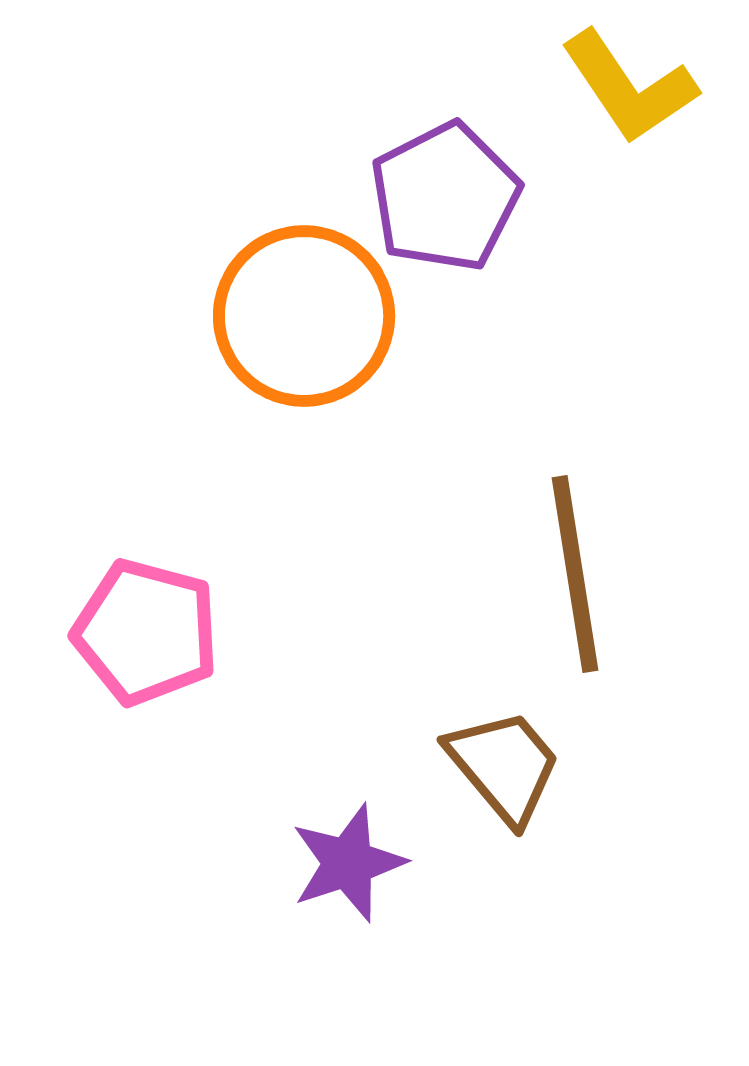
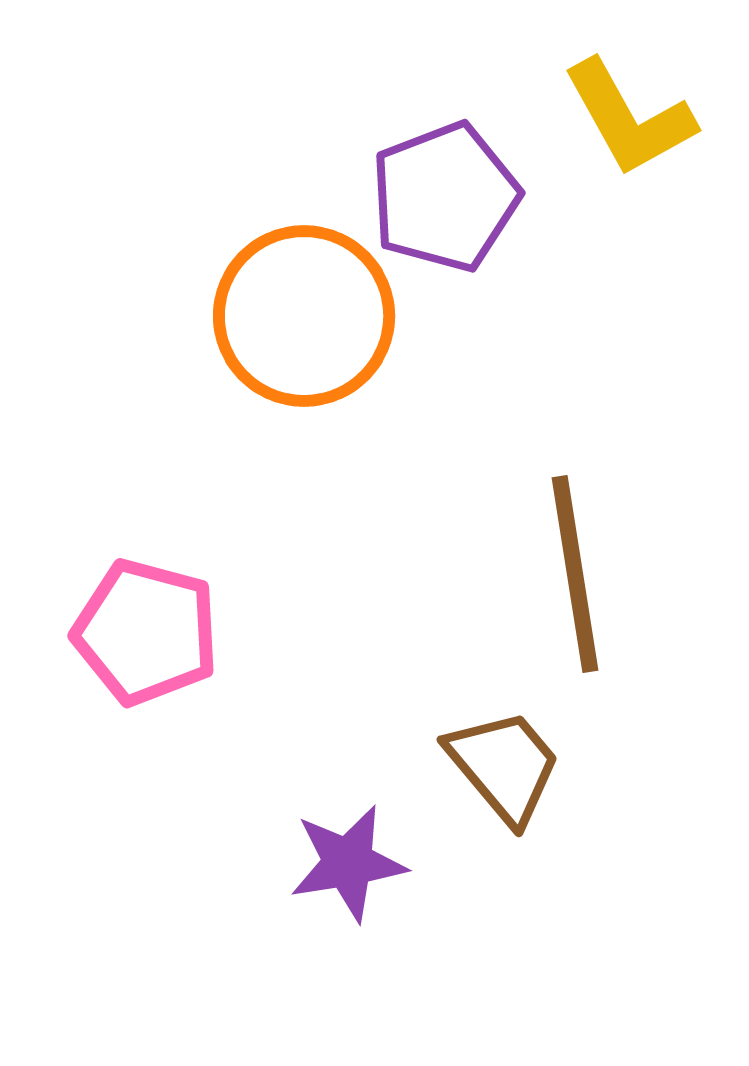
yellow L-shape: moved 31 px down; rotated 5 degrees clockwise
purple pentagon: rotated 6 degrees clockwise
purple star: rotated 9 degrees clockwise
